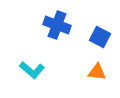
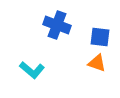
blue square: rotated 20 degrees counterclockwise
orange triangle: moved 9 px up; rotated 12 degrees clockwise
